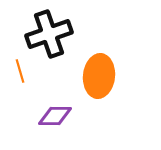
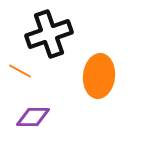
orange line: rotated 45 degrees counterclockwise
purple diamond: moved 22 px left, 1 px down
